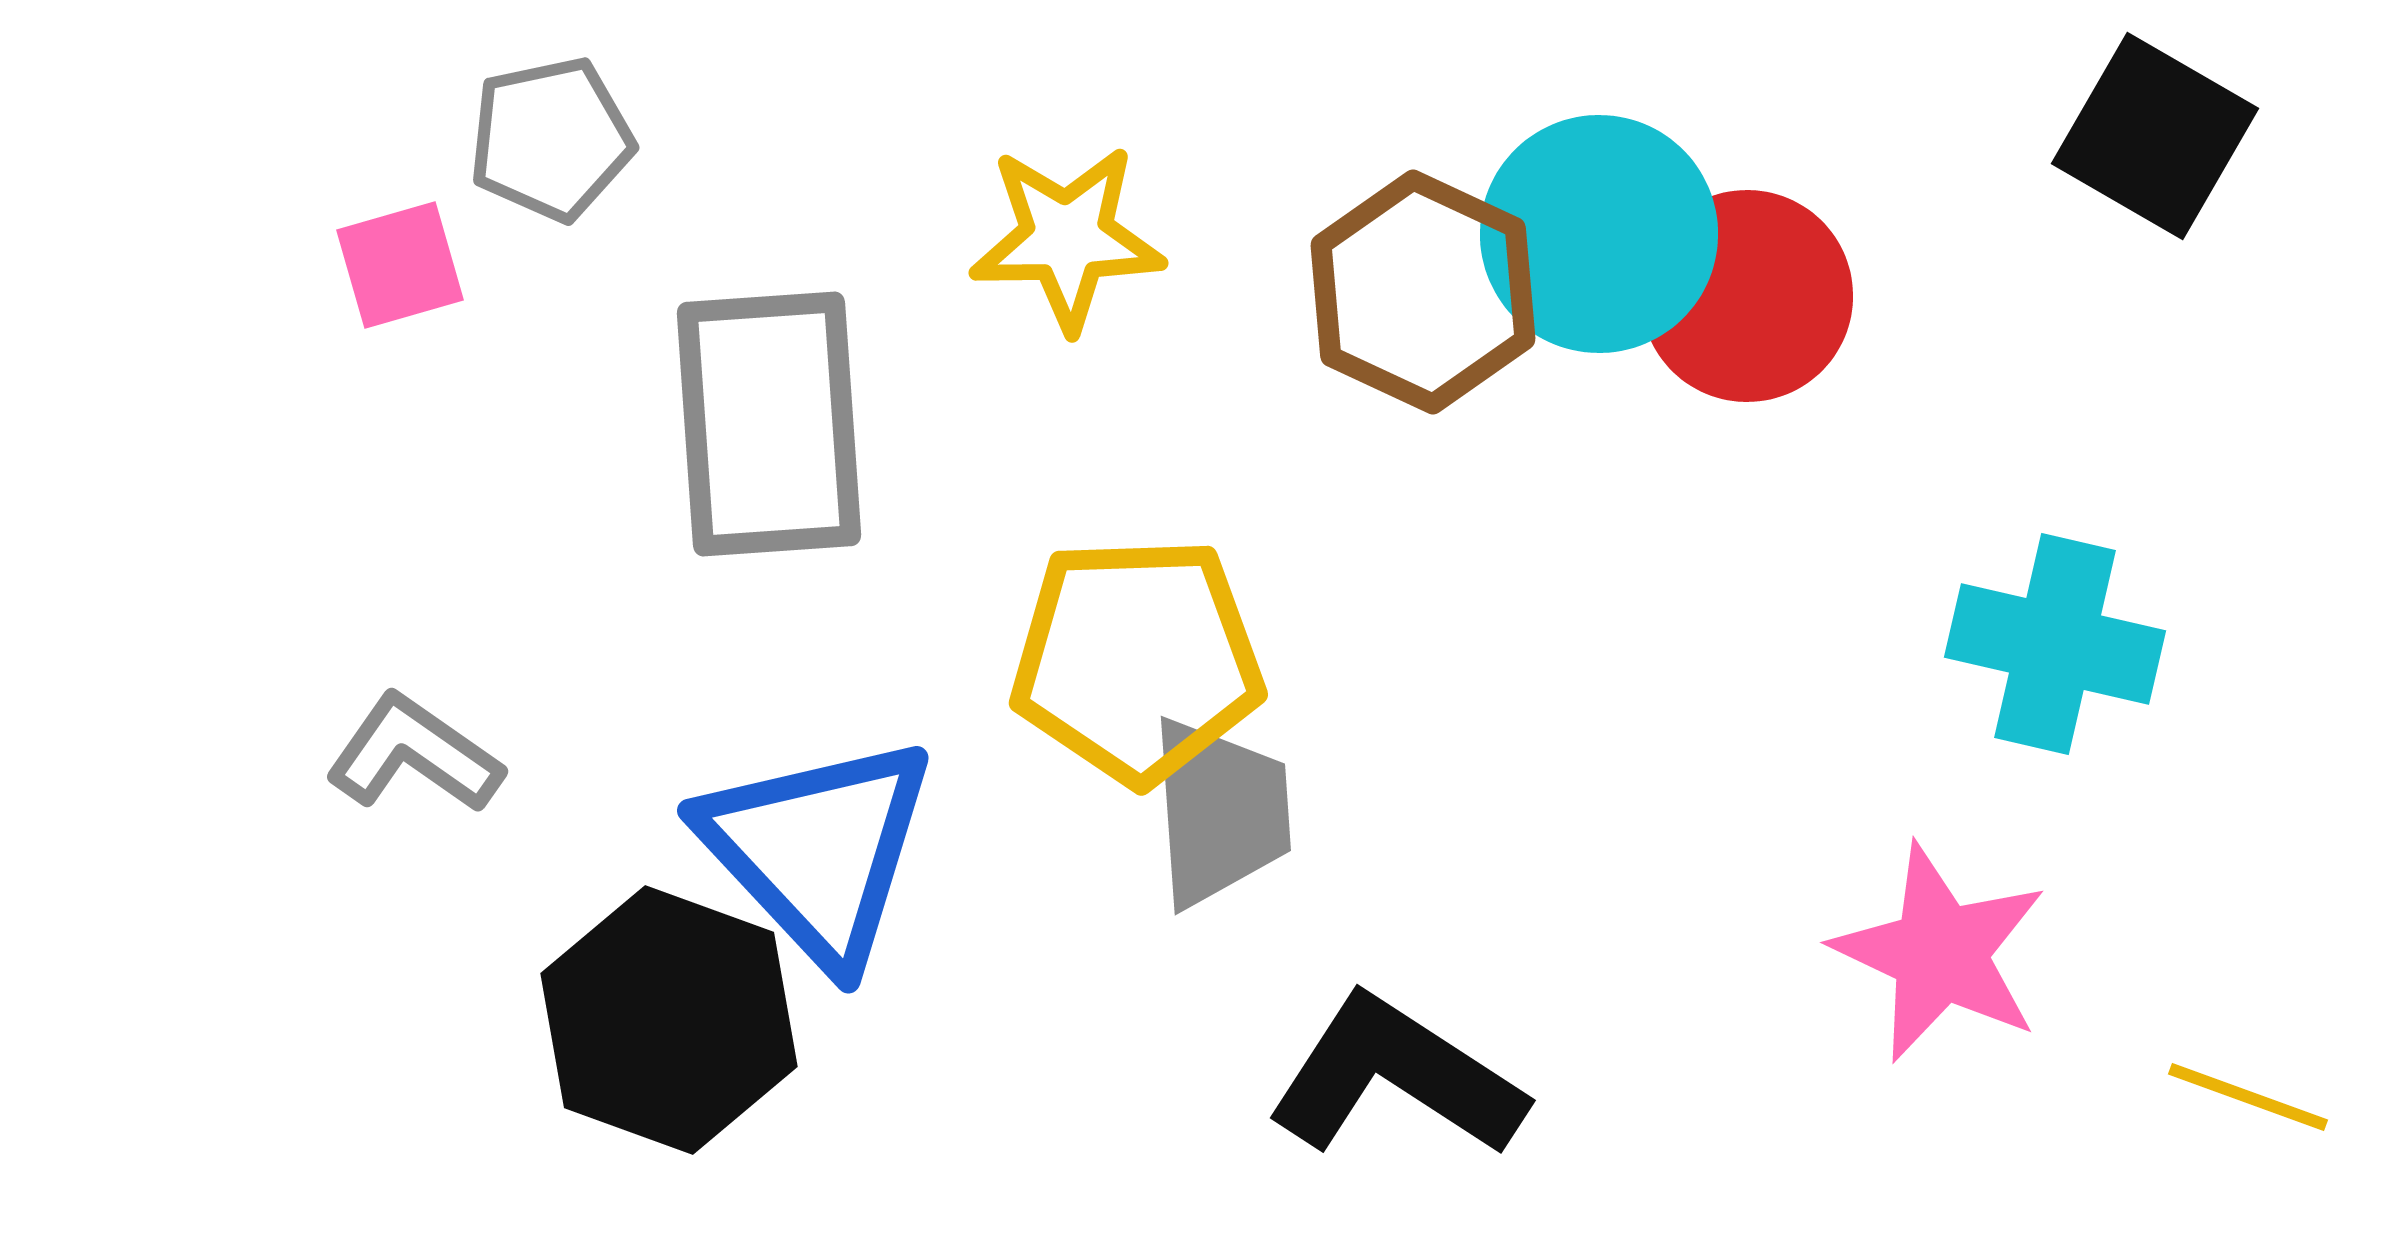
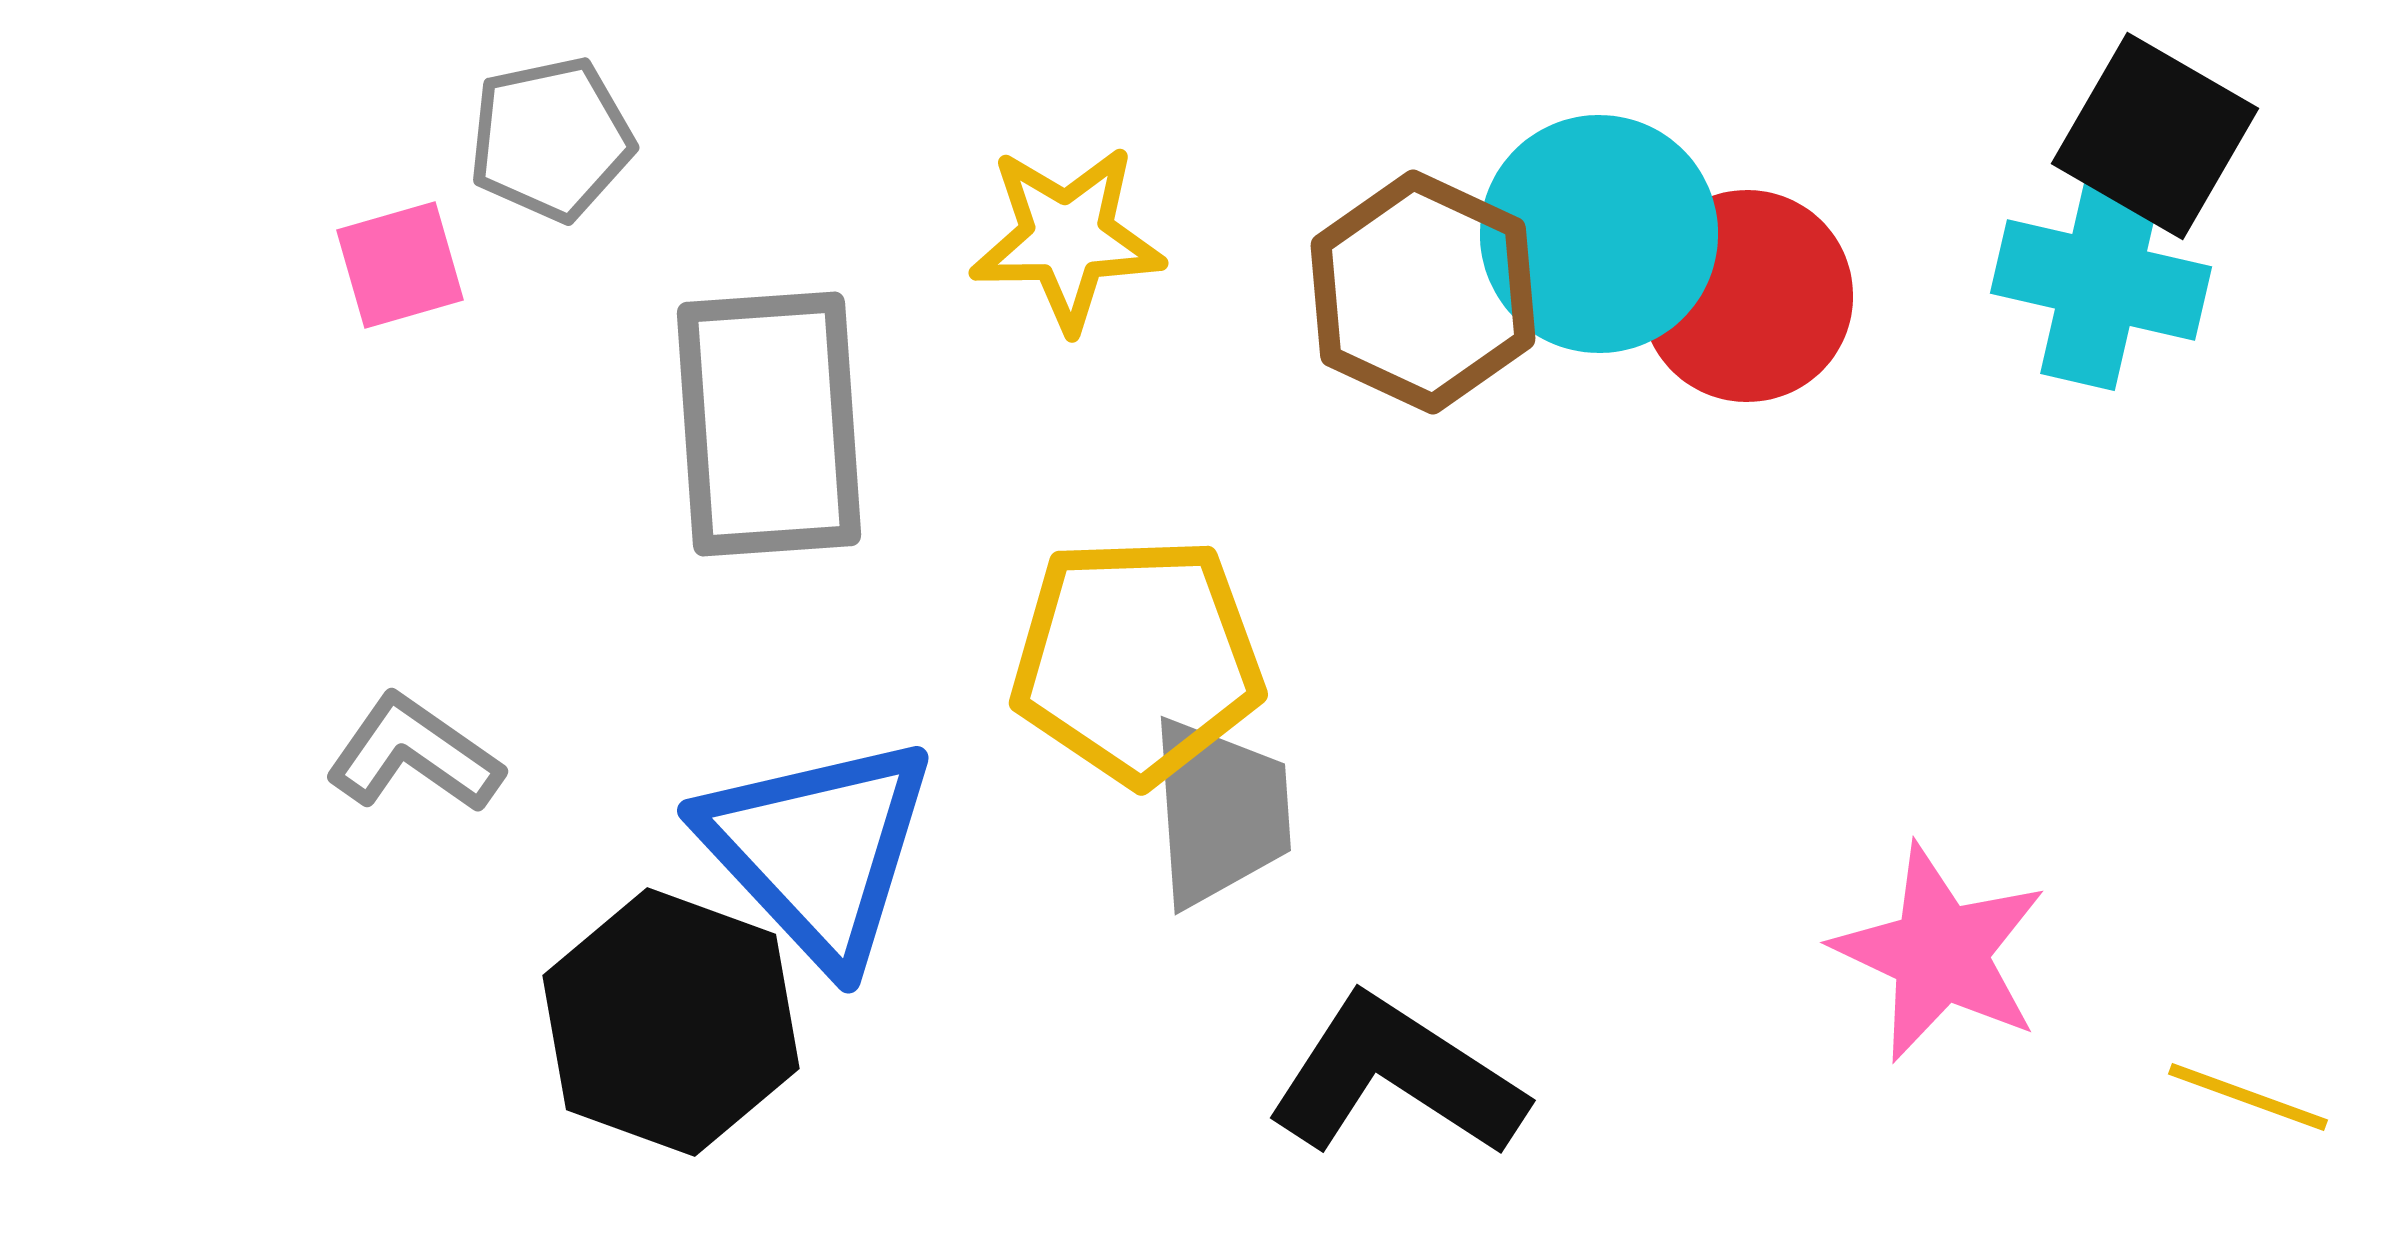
cyan cross: moved 46 px right, 364 px up
black hexagon: moved 2 px right, 2 px down
